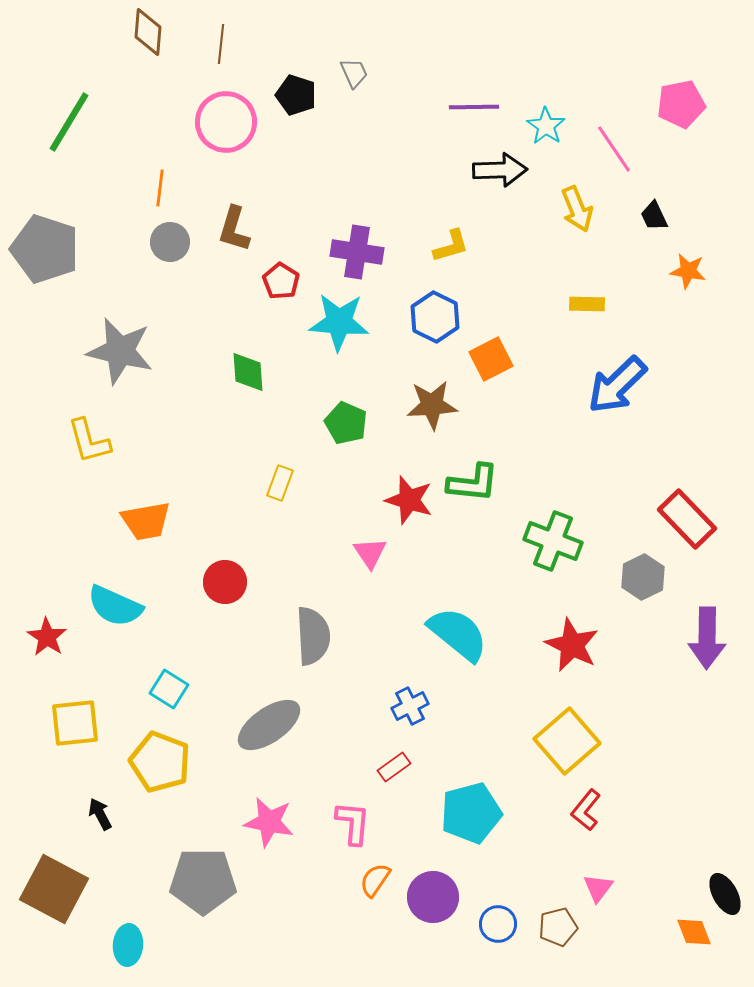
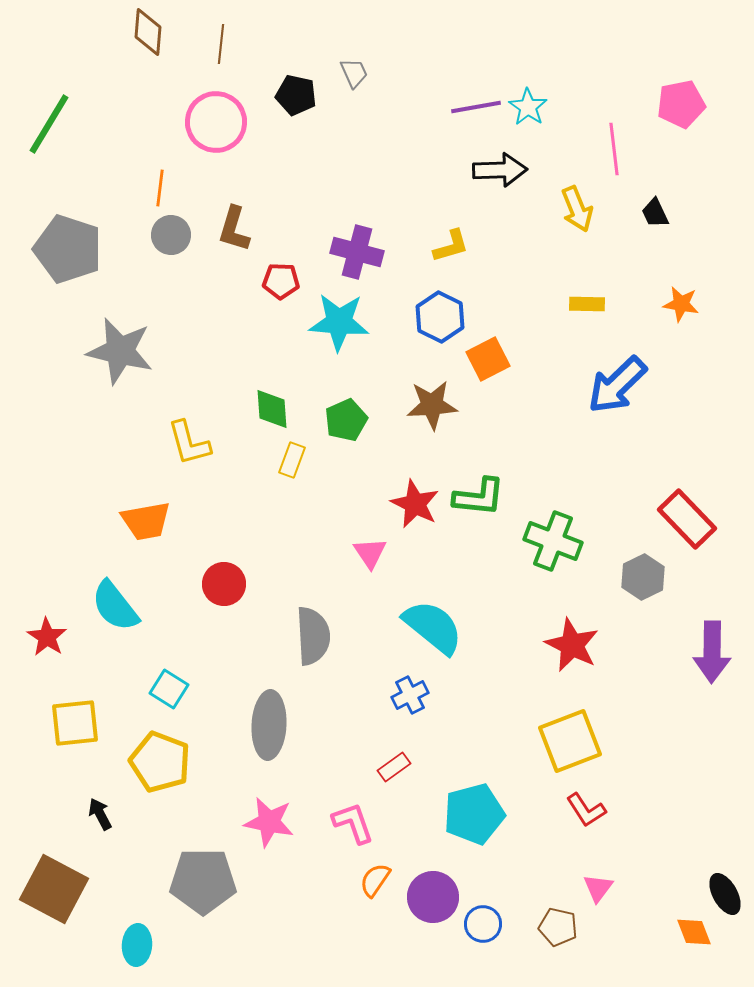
black pentagon at (296, 95): rotated 6 degrees counterclockwise
purple line at (474, 107): moved 2 px right; rotated 9 degrees counterclockwise
green line at (69, 122): moved 20 px left, 2 px down
pink circle at (226, 122): moved 10 px left
cyan star at (546, 126): moved 18 px left, 19 px up
pink line at (614, 149): rotated 27 degrees clockwise
black trapezoid at (654, 216): moved 1 px right, 3 px up
gray circle at (170, 242): moved 1 px right, 7 px up
gray pentagon at (45, 249): moved 23 px right
purple cross at (357, 252): rotated 6 degrees clockwise
orange star at (688, 271): moved 7 px left, 33 px down
red pentagon at (281, 281): rotated 30 degrees counterclockwise
blue hexagon at (435, 317): moved 5 px right
orange square at (491, 359): moved 3 px left
green diamond at (248, 372): moved 24 px right, 37 px down
green pentagon at (346, 423): moved 3 px up; rotated 24 degrees clockwise
yellow L-shape at (89, 441): moved 100 px right, 2 px down
yellow rectangle at (280, 483): moved 12 px right, 23 px up
green L-shape at (473, 483): moved 6 px right, 14 px down
red star at (409, 500): moved 6 px right, 4 px down; rotated 9 degrees clockwise
red circle at (225, 582): moved 1 px left, 2 px down
cyan semicircle at (115, 606): rotated 28 degrees clockwise
cyan semicircle at (458, 634): moved 25 px left, 7 px up
purple arrow at (707, 638): moved 5 px right, 14 px down
blue cross at (410, 706): moved 11 px up
gray ellipse at (269, 725): rotated 52 degrees counterclockwise
yellow square at (567, 741): moved 3 px right; rotated 20 degrees clockwise
red L-shape at (586, 810): rotated 72 degrees counterclockwise
cyan pentagon at (471, 813): moved 3 px right, 1 px down
pink L-shape at (353, 823): rotated 24 degrees counterclockwise
blue circle at (498, 924): moved 15 px left
brown pentagon at (558, 927): rotated 27 degrees clockwise
cyan ellipse at (128, 945): moved 9 px right
